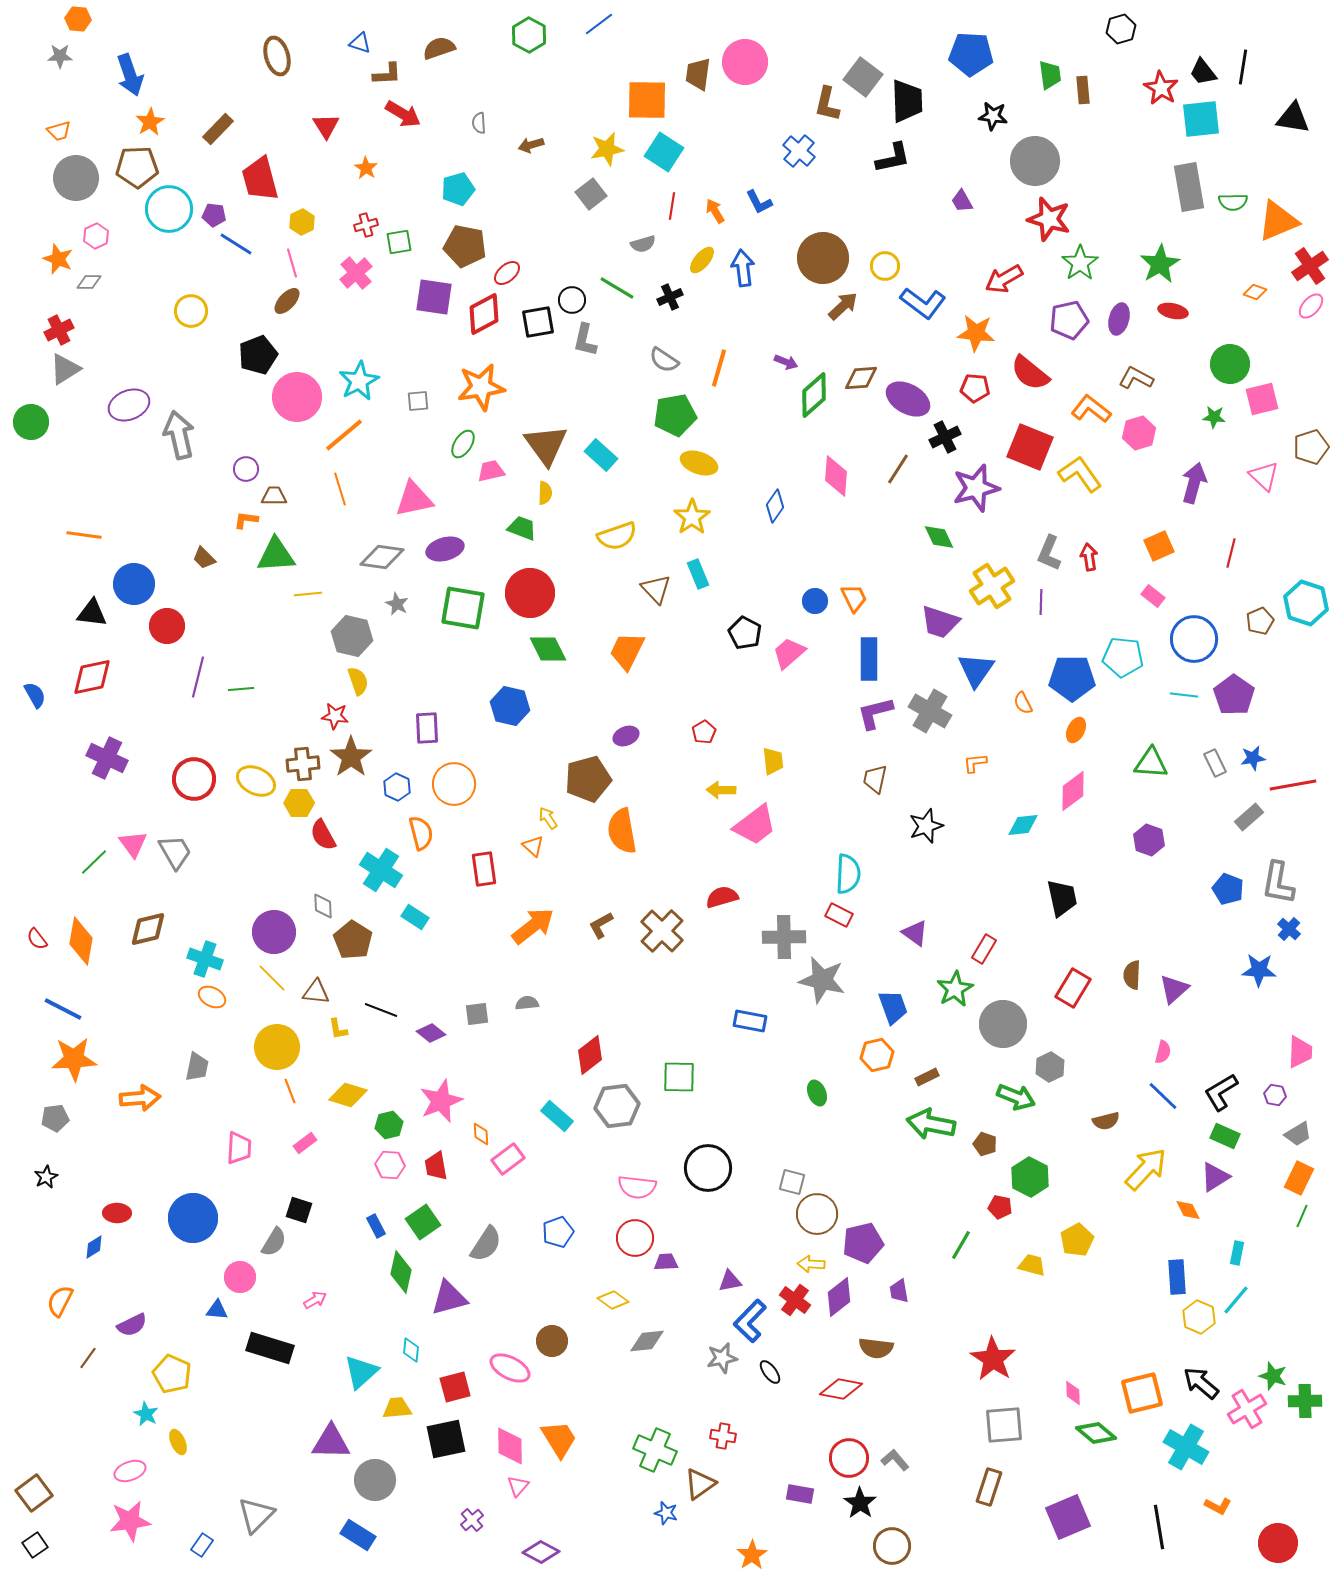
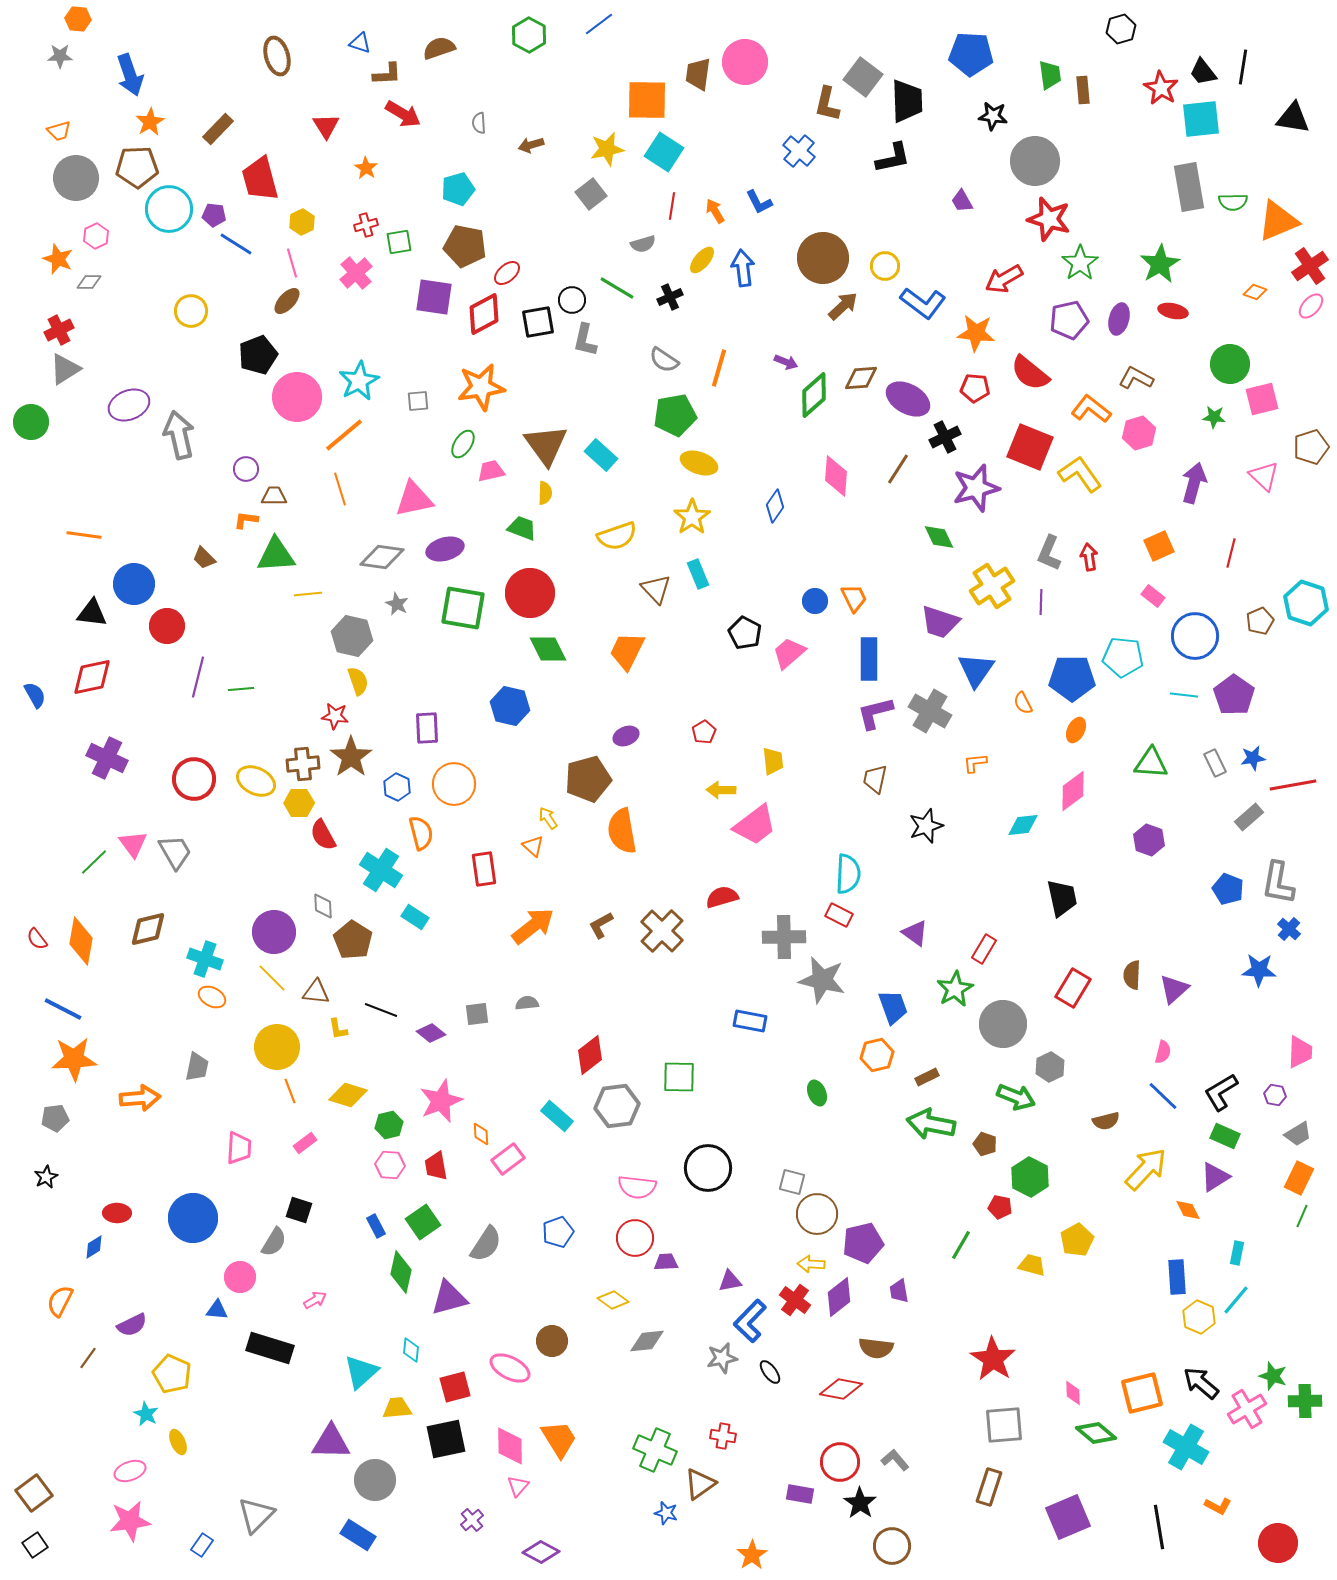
blue circle at (1194, 639): moved 1 px right, 3 px up
red circle at (849, 1458): moved 9 px left, 4 px down
